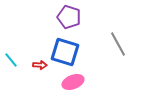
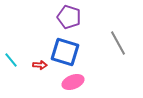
gray line: moved 1 px up
